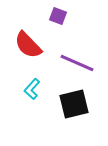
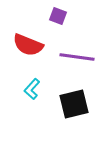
red semicircle: rotated 24 degrees counterclockwise
purple line: moved 6 px up; rotated 16 degrees counterclockwise
